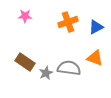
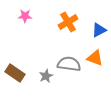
orange cross: rotated 12 degrees counterclockwise
blue triangle: moved 3 px right, 3 px down
brown rectangle: moved 10 px left, 11 px down
gray semicircle: moved 4 px up
gray star: moved 3 px down
